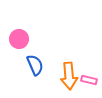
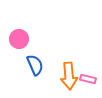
pink rectangle: moved 1 px left, 1 px up
